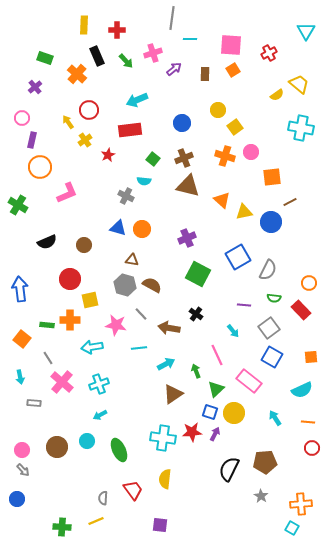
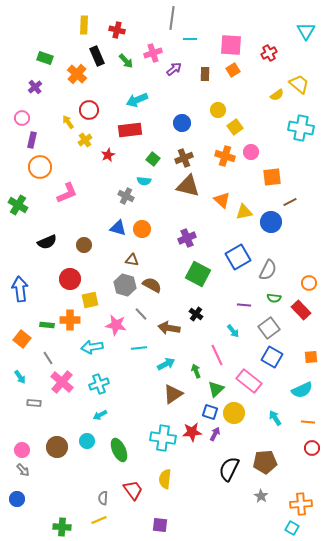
red cross at (117, 30): rotated 14 degrees clockwise
cyan arrow at (20, 377): rotated 24 degrees counterclockwise
yellow line at (96, 521): moved 3 px right, 1 px up
